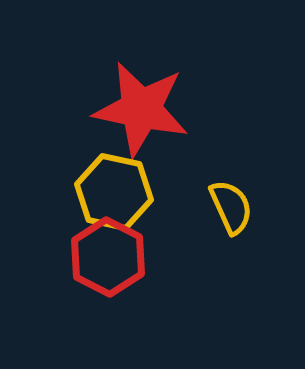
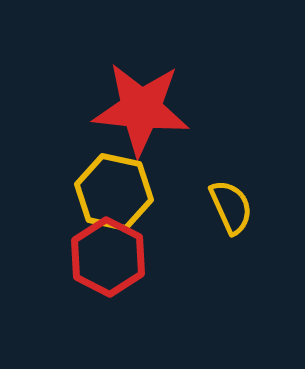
red star: rotated 6 degrees counterclockwise
